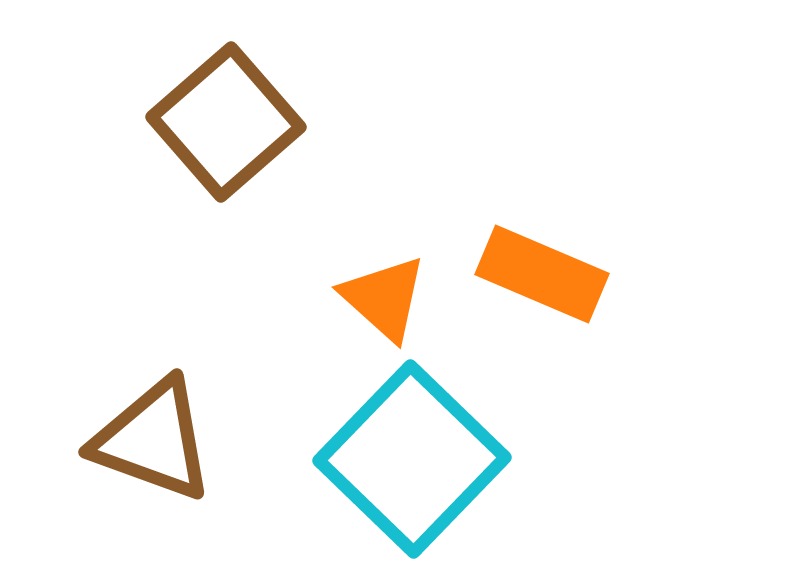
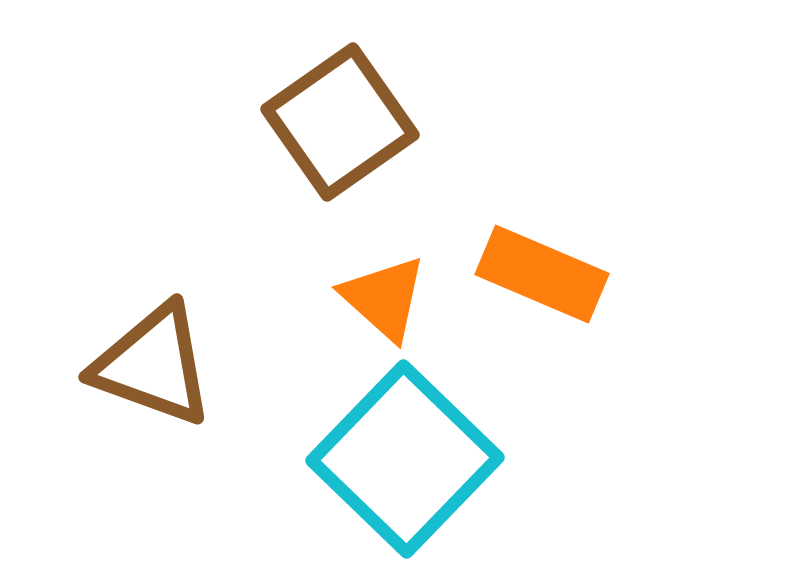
brown square: moved 114 px right; rotated 6 degrees clockwise
brown triangle: moved 75 px up
cyan square: moved 7 px left
